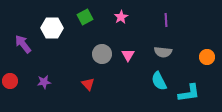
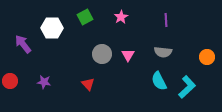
purple star: rotated 16 degrees clockwise
cyan L-shape: moved 2 px left, 6 px up; rotated 35 degrees counterclockwise
